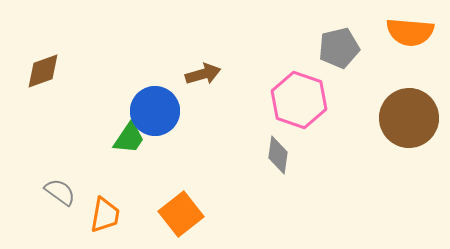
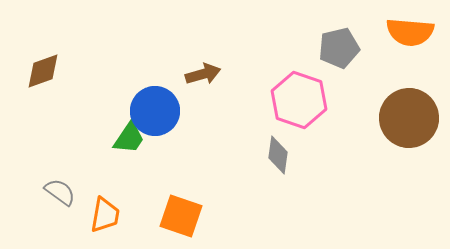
orange square: moved 2 px down; rotated 33 degrees counterclockwise
